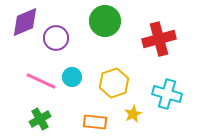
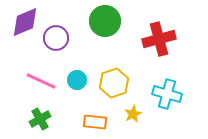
cyan circle: moved 5 px right, 3 px down
